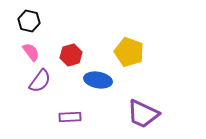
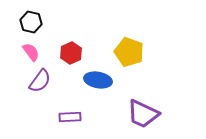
black hexagon: moved 2 px right, 1 px down
red hexagon: moved 2 px up; rotated 10 degrees counterclockwise
